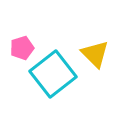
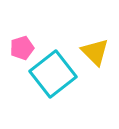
yellow triangle: moved 2 px up
